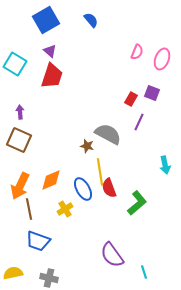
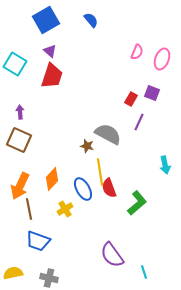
orange diamond: moved 1 px right, 1 px up; rotated 25 degrees counterclockwise
